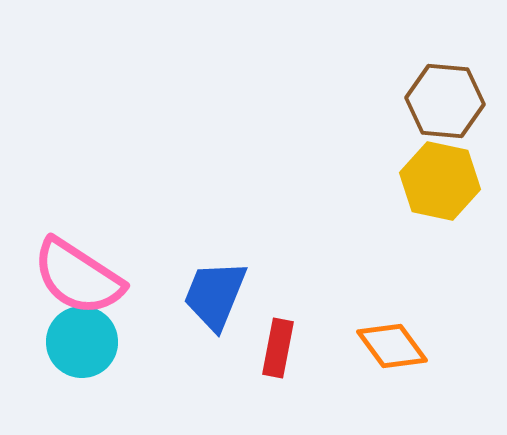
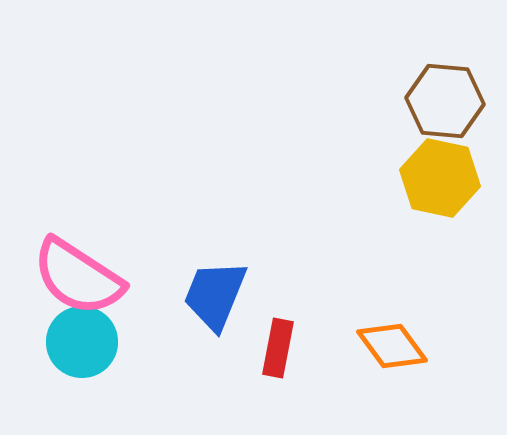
yellow hexagon: moved 3 px up
